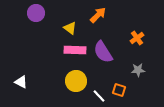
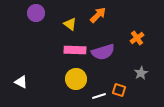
yellow triangle: moved 4 px up
purple semicircle: rotated 75 degrees counterclockwise
gray star: moved 3 px right, 3 px down; rotated 24 degrees counterclockwise
yellow circle: moved 2 px up
white line: rotated 64 degrees counterclockwise
